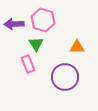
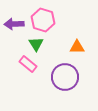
pink rectangle: rotated 30 degrees counterclockwise
